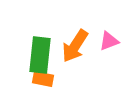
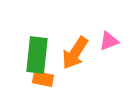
orange arrow: moved 7 px down
green rectangle: moved 3 px left
